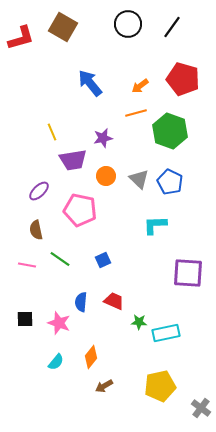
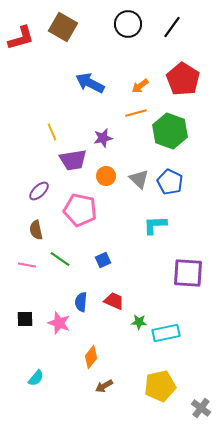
red pentagon: rotated 16 degrees clockwise
blue arrow: rotated 24 degrees counterclockwise
cyan semicircle: moved 20 px left, 16 px down
